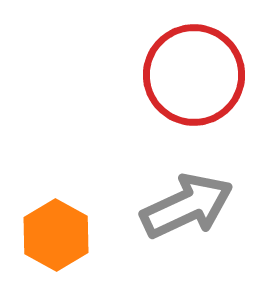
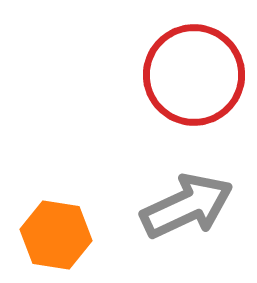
orange hexagon: rotated 20 degrees counterclockwise
